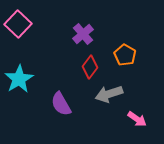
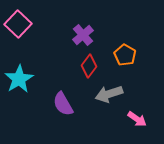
purple cross: moved 1 px down
red diamond: moved 1 px left, 1 px up
purple semicircle: moved 2 px right
